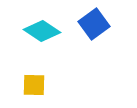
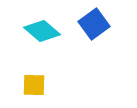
cyan diamond: rotated 6 degrees clockwise
